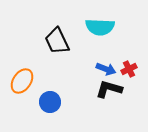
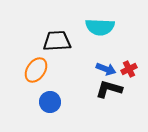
black trapezoid: rotated 112 degrees clockwise
orange ellipse: moved 14 px right, 11 px up
